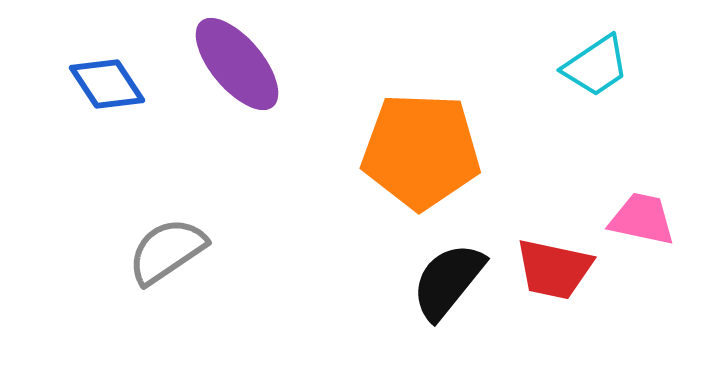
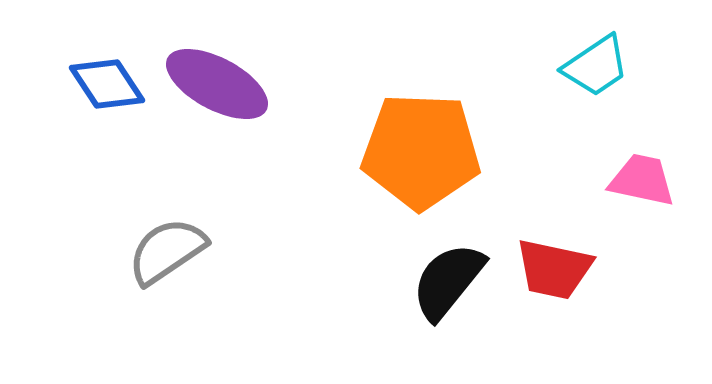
purple ellipse: moved 20 px left, 20 px down; rotated 22 degrees counterclockwise
pink trapezoid: moved 39 px up
